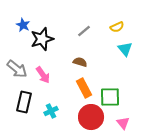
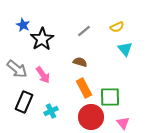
black star: rotated 15 degrees counterclockwise
black rectangle: rotated 10 degrees clockwise
